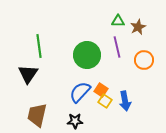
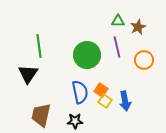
blue semicircle: rotated 125 degrees clockwise
brown trapezoid: moved 4 px right
